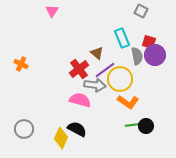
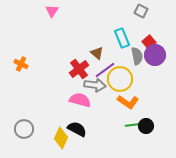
red square: rotated 32 degrees clockwise
